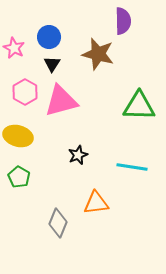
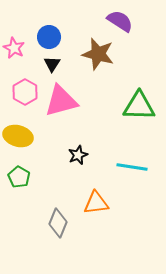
purple semicircle: moved 3 px left; rotated 56 degrees counterclockwise
